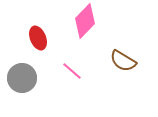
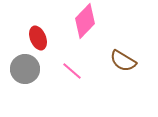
gray circle: moved 3 px right, 9 px up
